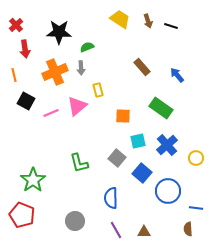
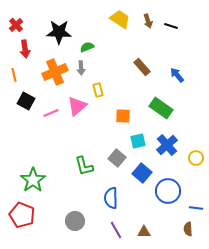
green L-shape: moved 5 px right, 3 px down
